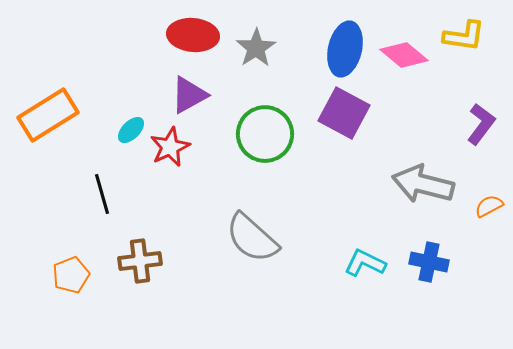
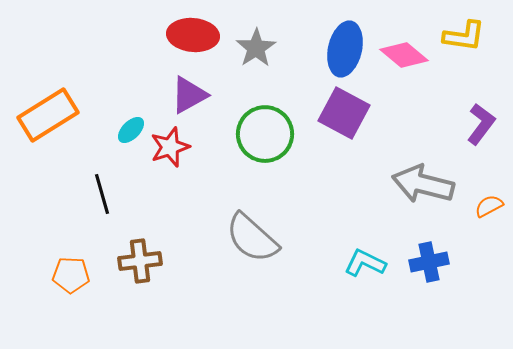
red star: rotated 6 degrees clockwise
blue cross: rotated 24 degrees counterclockwise
orange pentagon: rotated 24 degrees clockwise
